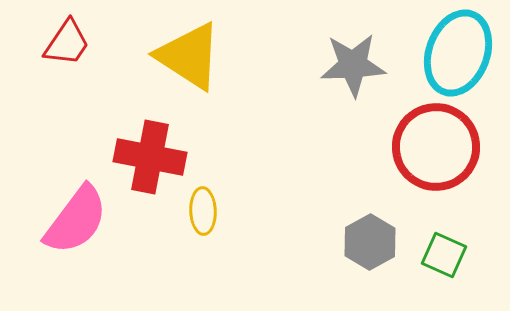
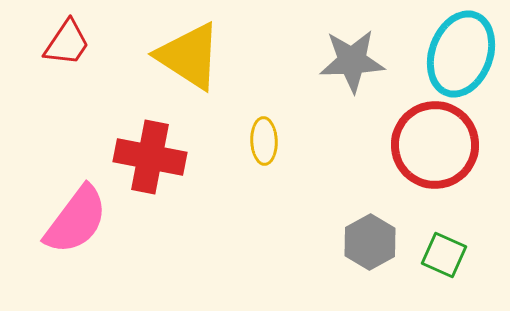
cyan ellipse: moved 3 px right, 1 px down
gray star: moved 1 px left, 4 px up
red circle: moved 1 px left, 2 px up
yellow ellipse: moved 61 px right, 70 px up
